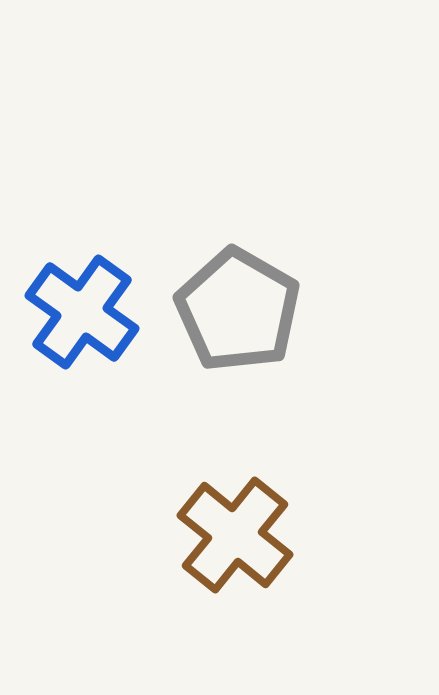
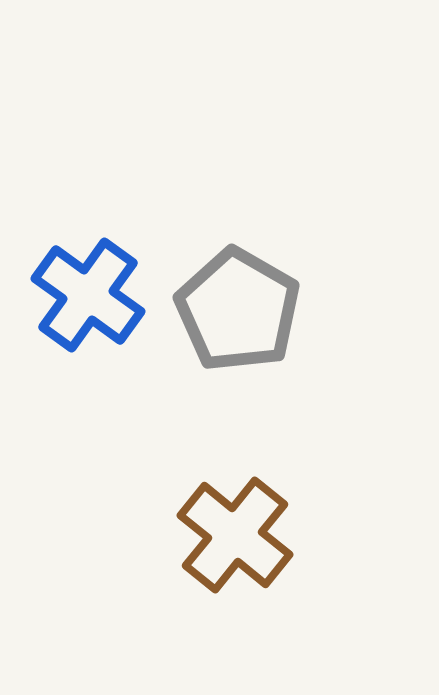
blue cross: moved 6 px right, 17 px up
